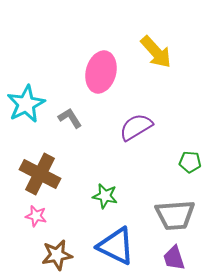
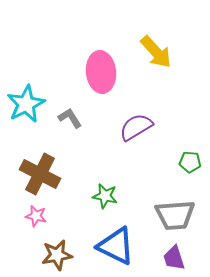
pink ellipse: rotated 21 degrees counterclockwise
